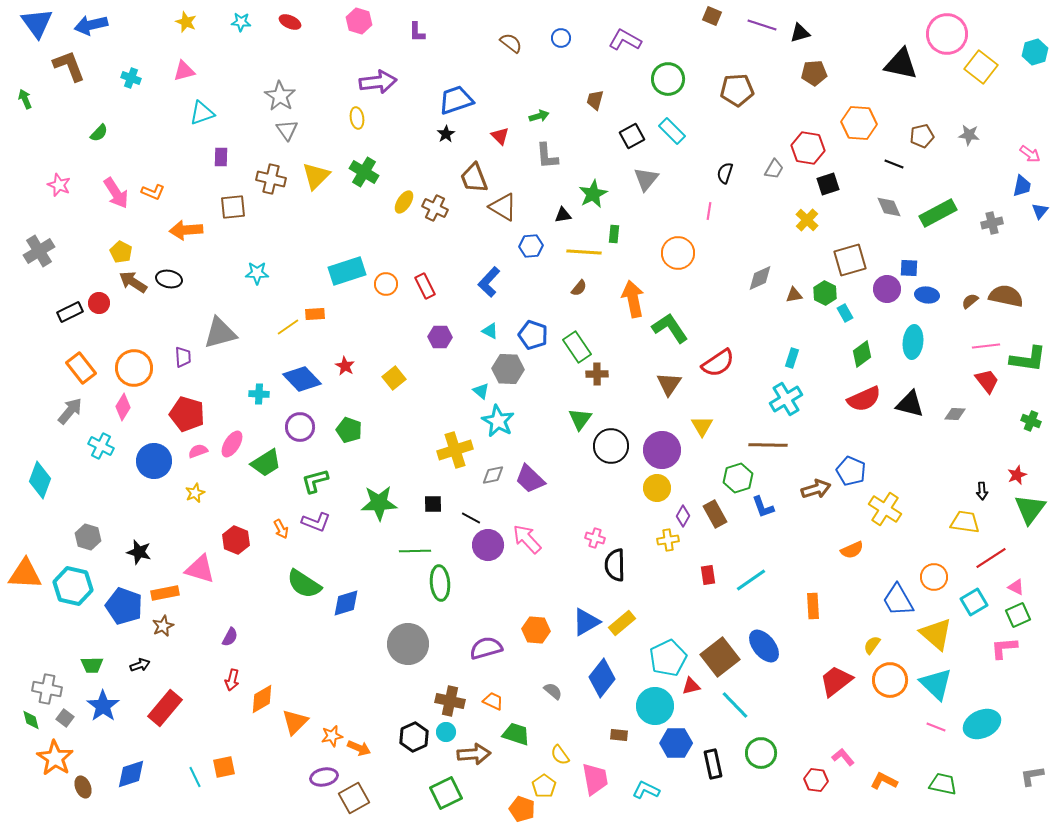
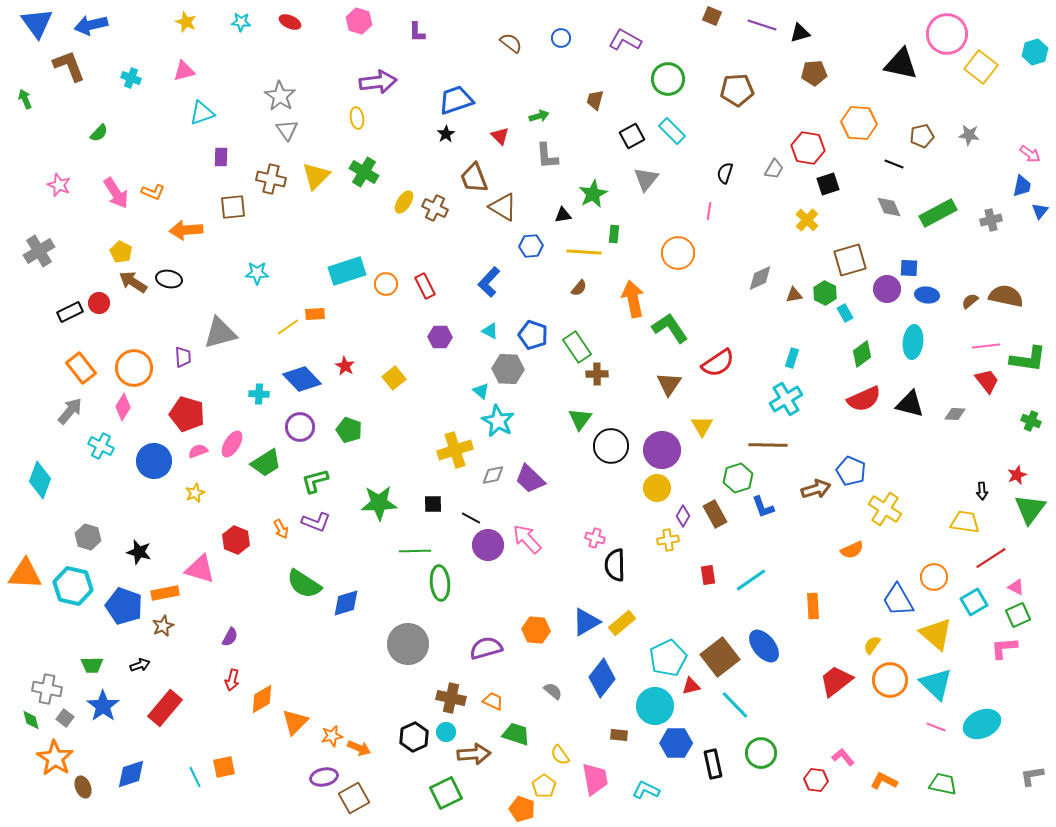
gray cross at (992, 223): moved 1 px left, 3 px up
brown cross at (450, 701): moved 1 px right, 3 px up
